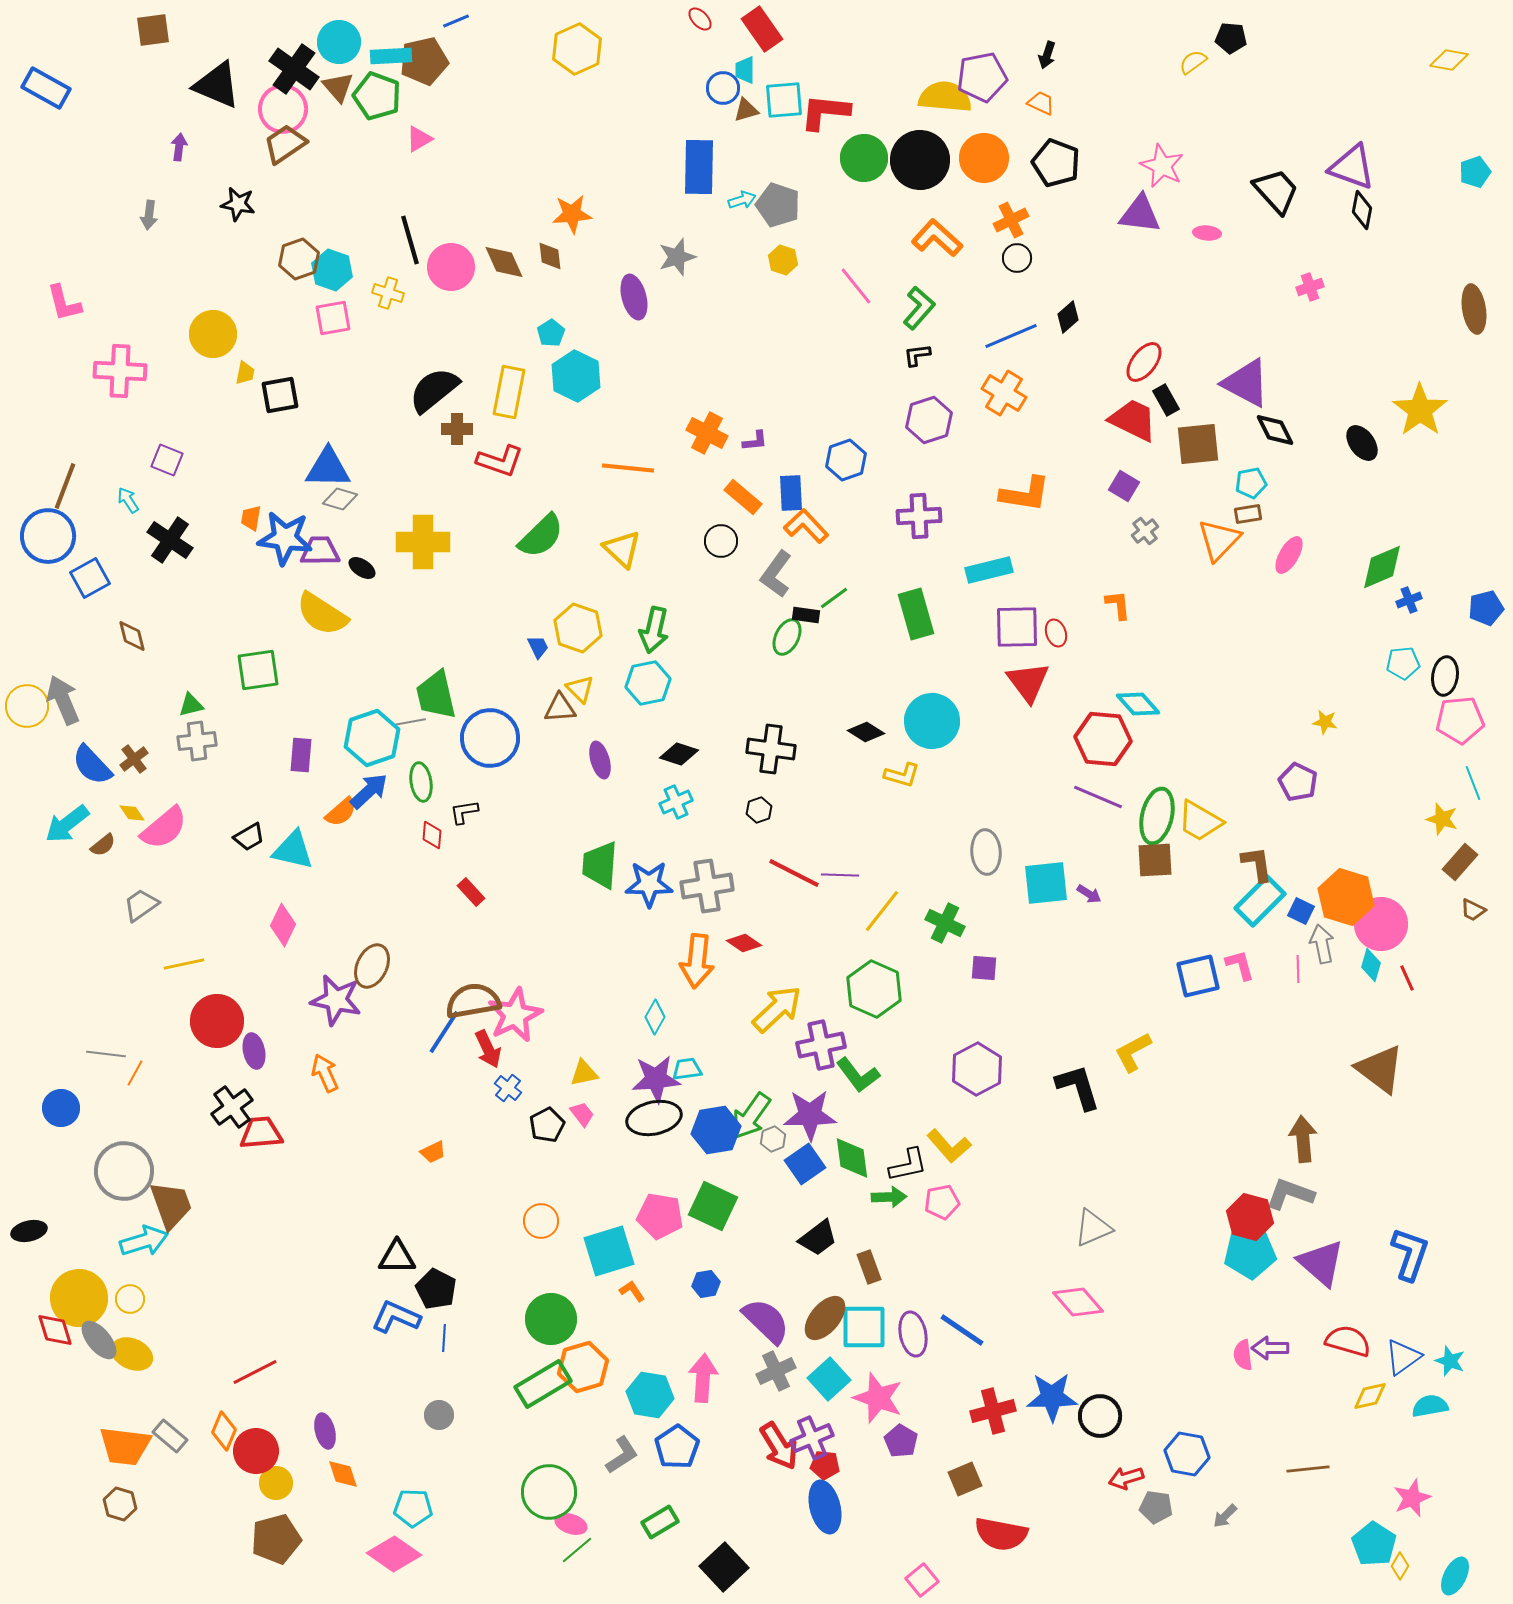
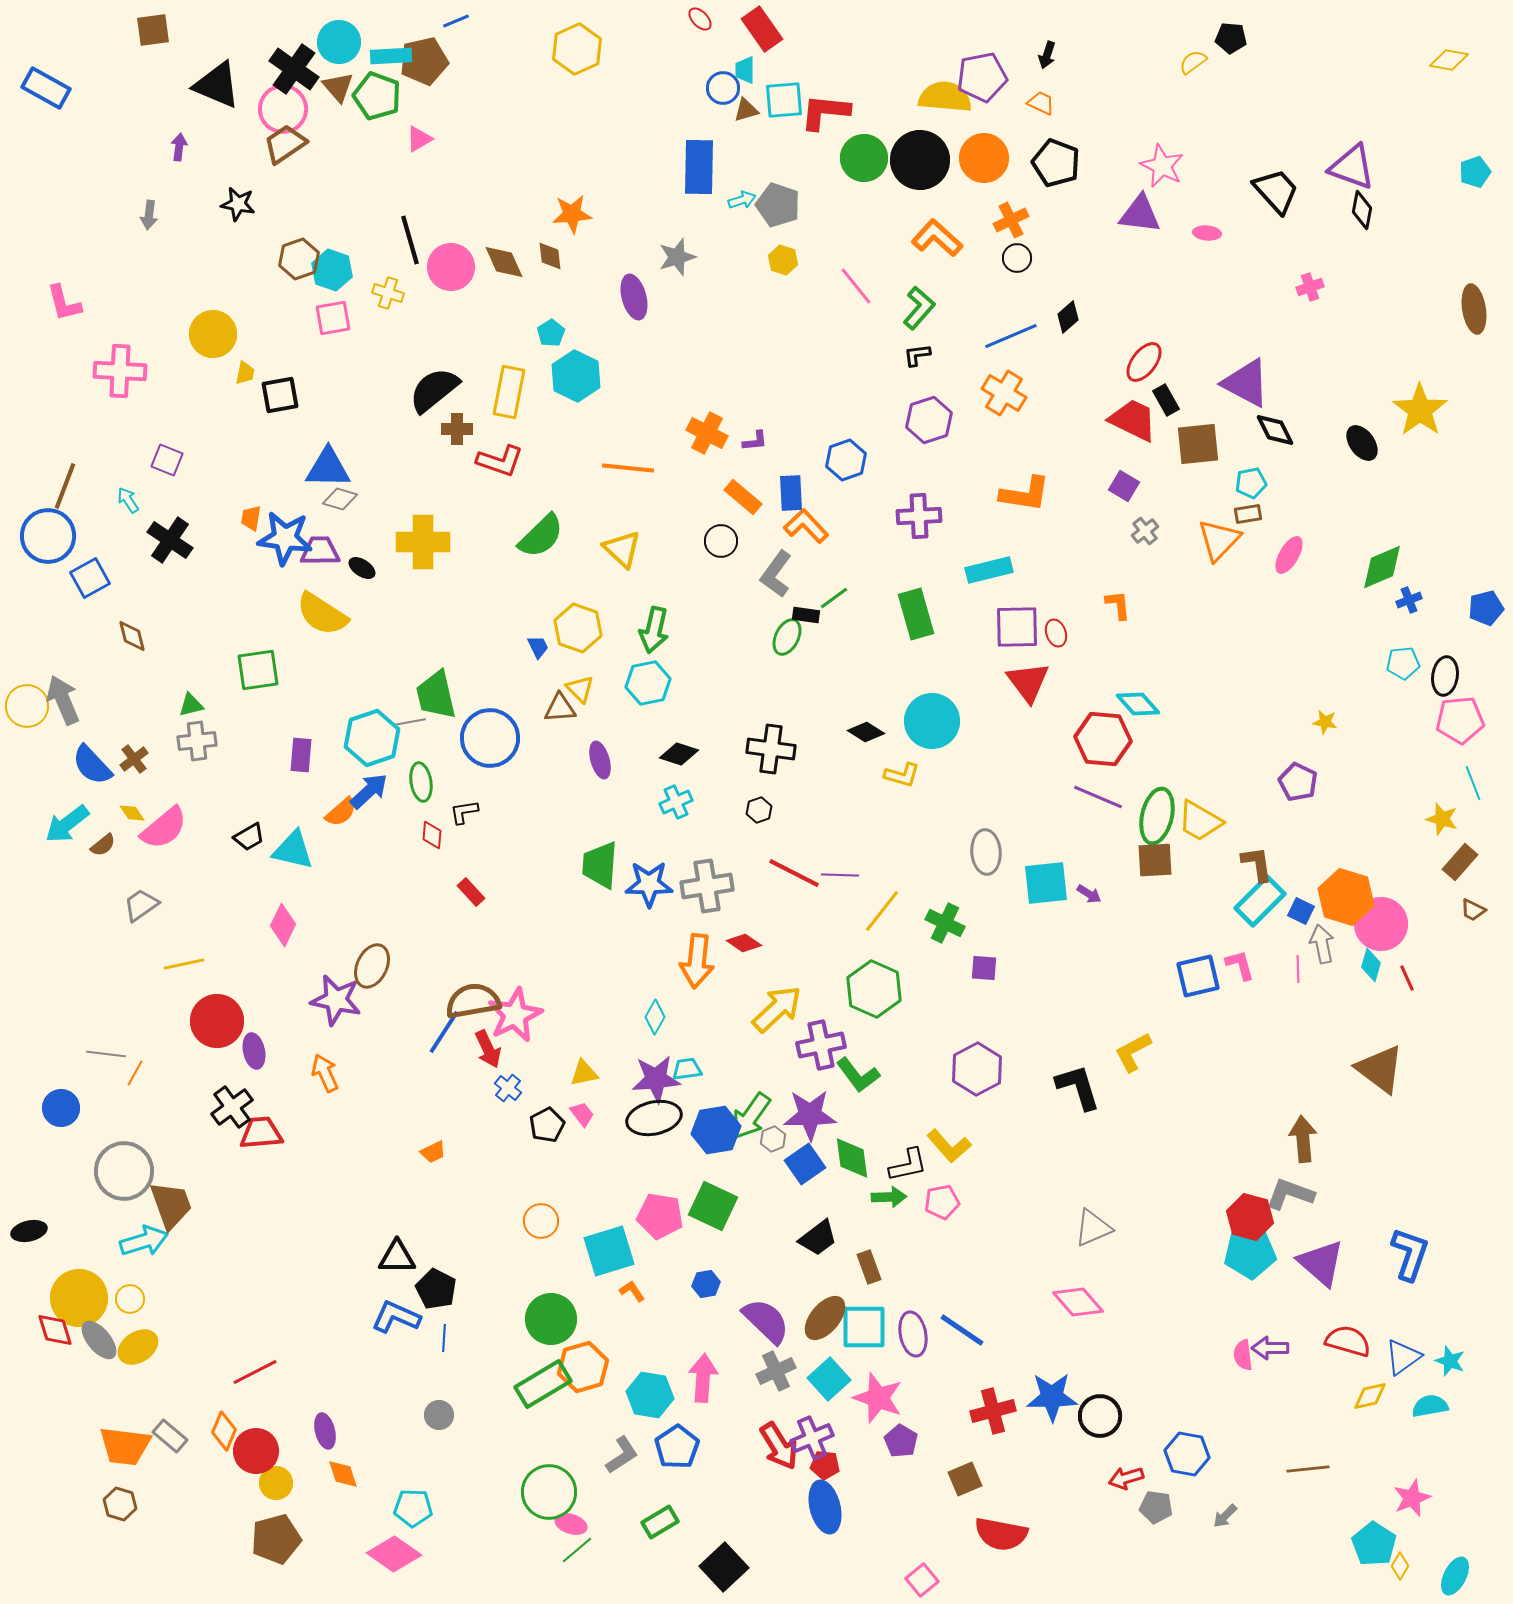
yellow ellipse at (132, 1354): moved 6 px right, 7 px up; rotated 57 degrees counterclockwise
